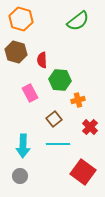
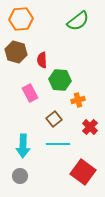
orange hexagon: rotated 20 degrees counterclockwise
